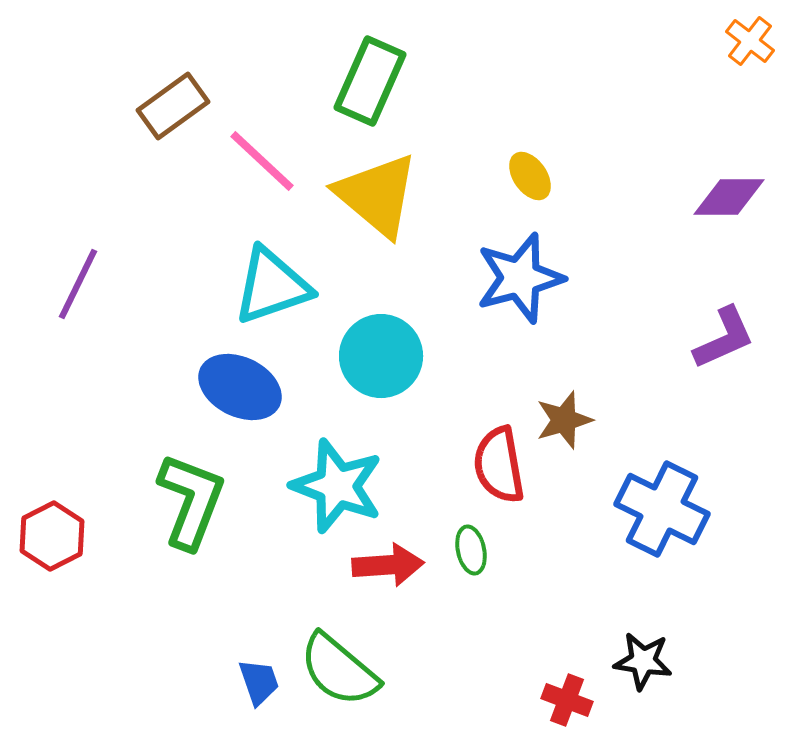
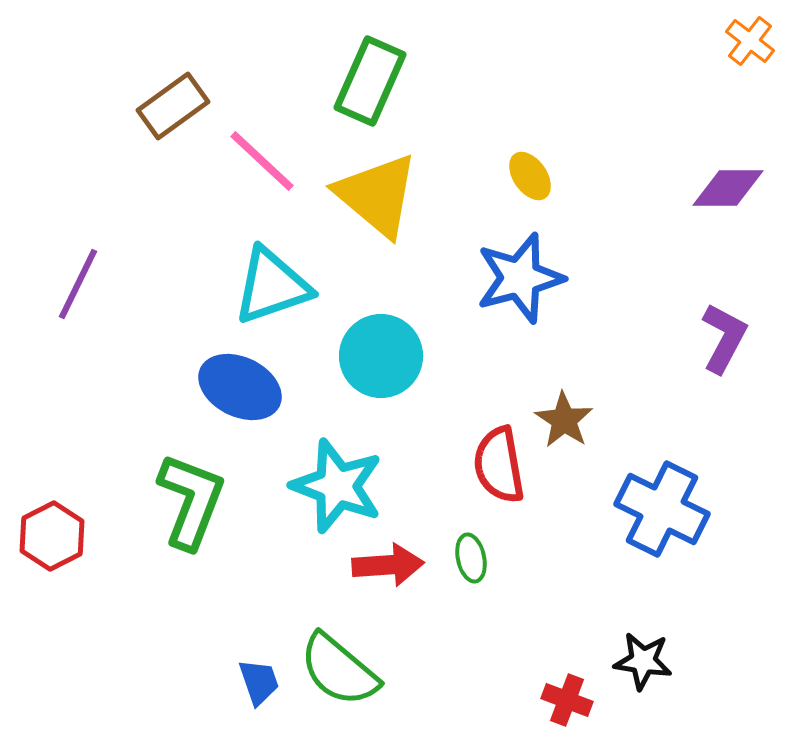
purple diamond: moved 1 px left, 9 px up
purple L-shape: rotated 38 degrees counterclockwise
brown star: rotated 22 degrees counterclockwise
green ellipse: moved 8 px down
